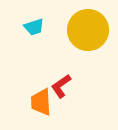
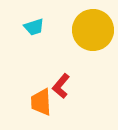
yellow circle: moved 5 px right
red L-shape: rotated 15 degrees counterclockwise
